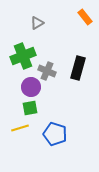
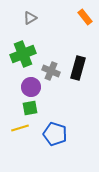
gray triangle: moved 7 px left, 5 px up
green cross: moved 2 px up
gray cross: moved 4 px right
